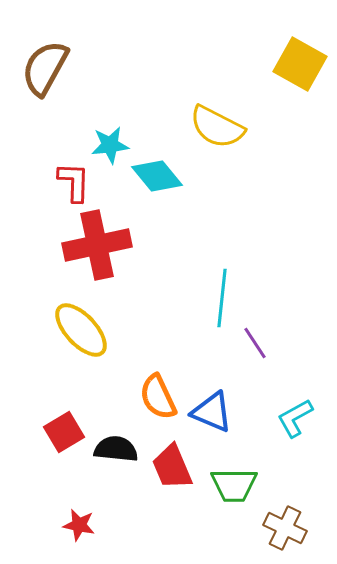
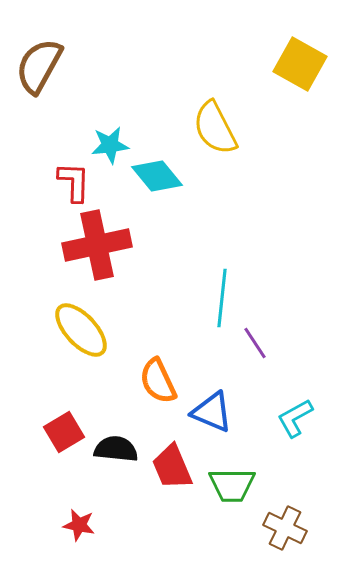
brown semicircle: moved 6 px left, 2 px up
yellow semicircle: moved 2 px left, 1 px down; rotated 36 degrees clockwise
orange semicircle: moved 16 px up
green trapezoid: moved 2 px left
